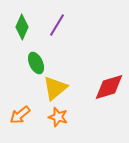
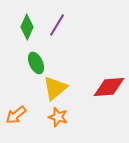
green diamond: moved 5 px right
red diamond: rotated 12 degrees clockwise
orange arrow: moved 4 px left
